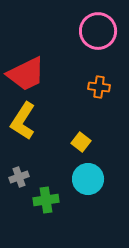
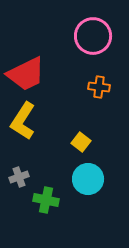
pink circle: moved 5 px left, 5 px down
green cross: rotated 20 degrees clockwise
